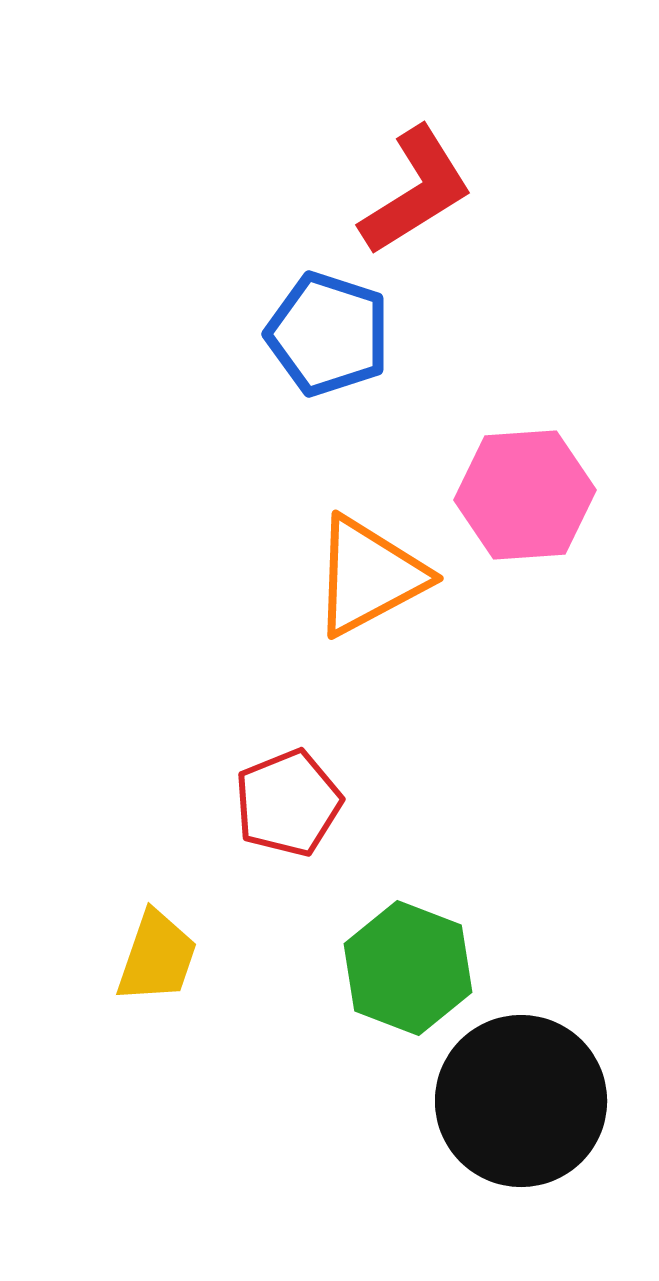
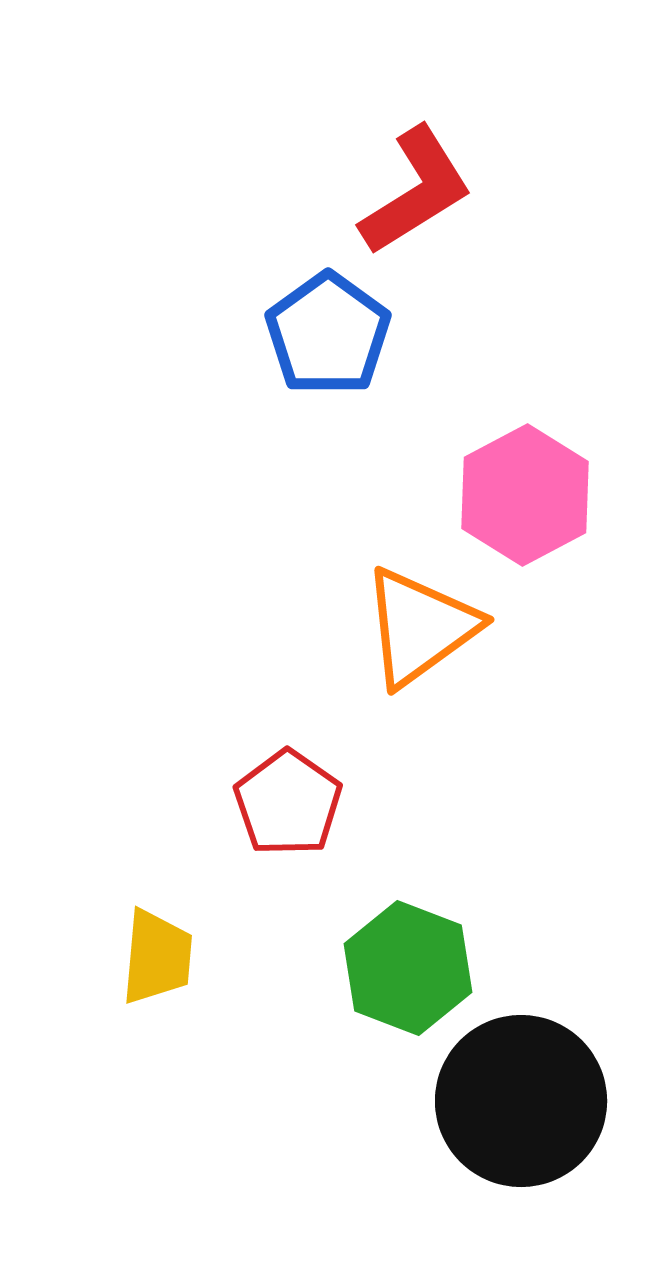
blue pentagon: rotated 18 degrees clockwise
pink hexagon: rotated 24 degrees counterclockwise
orange triangle: moved 51 px right, 51 px down; rotated 8 degrees counterclockwise
red pentagon: rotated 15 degrees counterclockwise
yellow trapezoid: rotated 14 degrees counterclockwise
